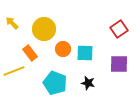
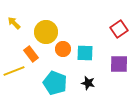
yellow arrow: moved 2 px right
yellow circle: moved 2 px right, 3 px down
orange rectangle: moved 1 px right, 1 px down
